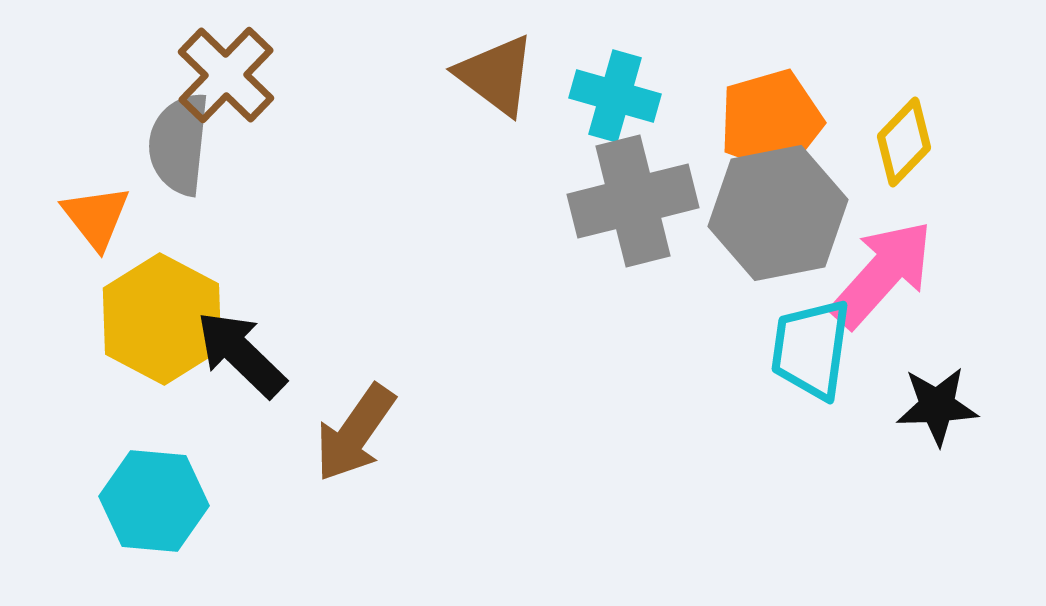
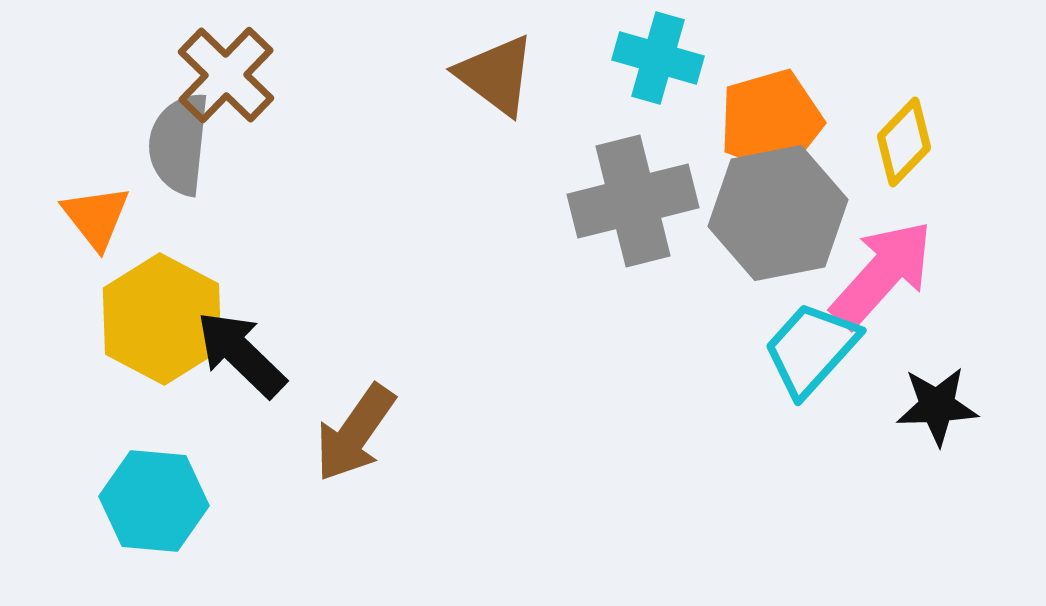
cyan cross: moved 43 px right, 38 px up
cyan trapezoid: rotated 34 degrees clockwise
